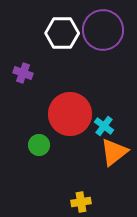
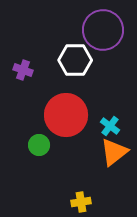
white hexagon: moved 13 px right, 27 px down
purple cross: moved 3 px up
red circle: moved 4 px left, 1 px down
cyan cross: moved 6 px right
